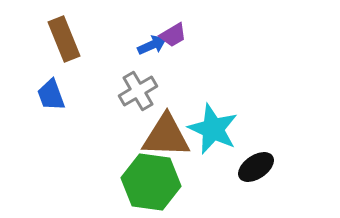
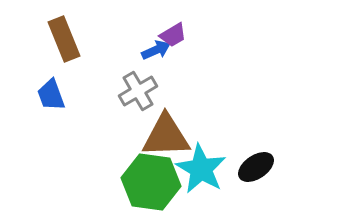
blue arrow: moved 4 px right, 5 px down
cyan star: moved 12 px left, 40 px down; rotated 6 degrees clockwise
brown triangle: rotated 4 degrees counterclockwise
